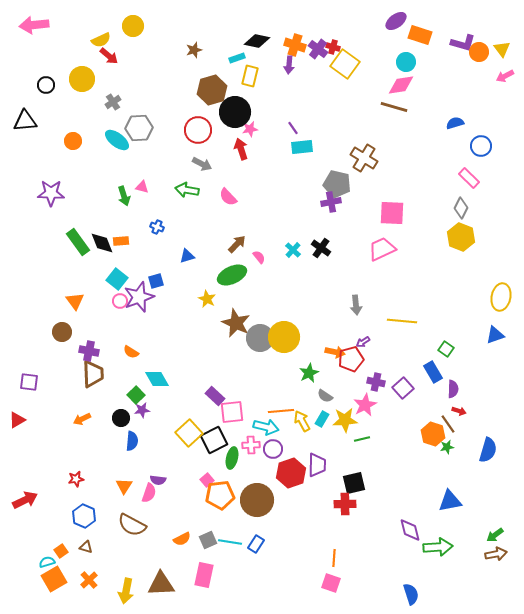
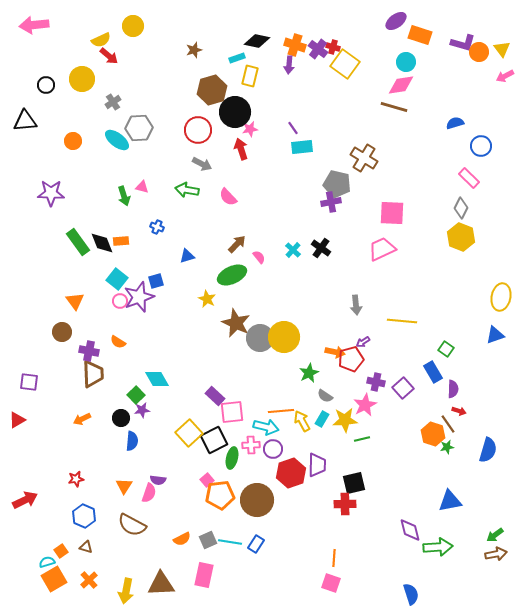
orange semicircle at (131, 352): moved 13 px left, 10 px up
